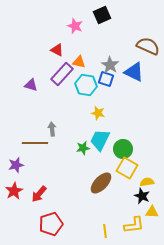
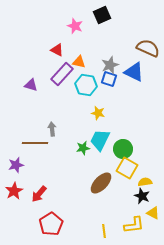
brown semicircle: moved 2 px down
gray star: rotated 18 degrees clockwise
blue square: moved 3 px right
yellow semicircle: moved 2 px left
yellow triangle: moved 1 px right, 1 px down; rotated 24 degrees clockwise
red pentagon: rotated 15 degrees counterclockwise
yellow line: moved 1 px left
